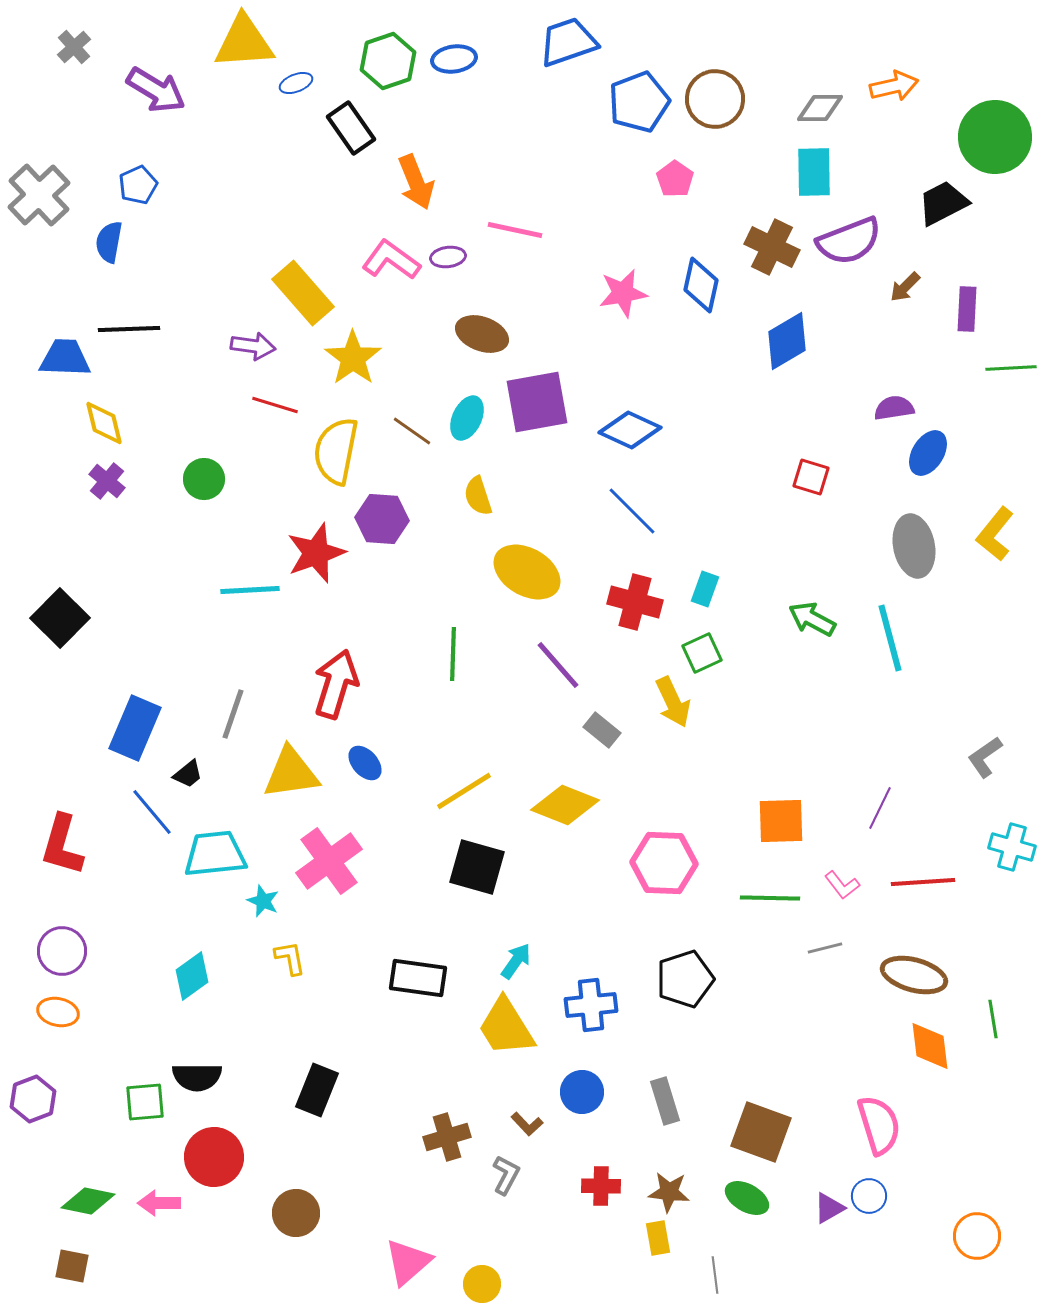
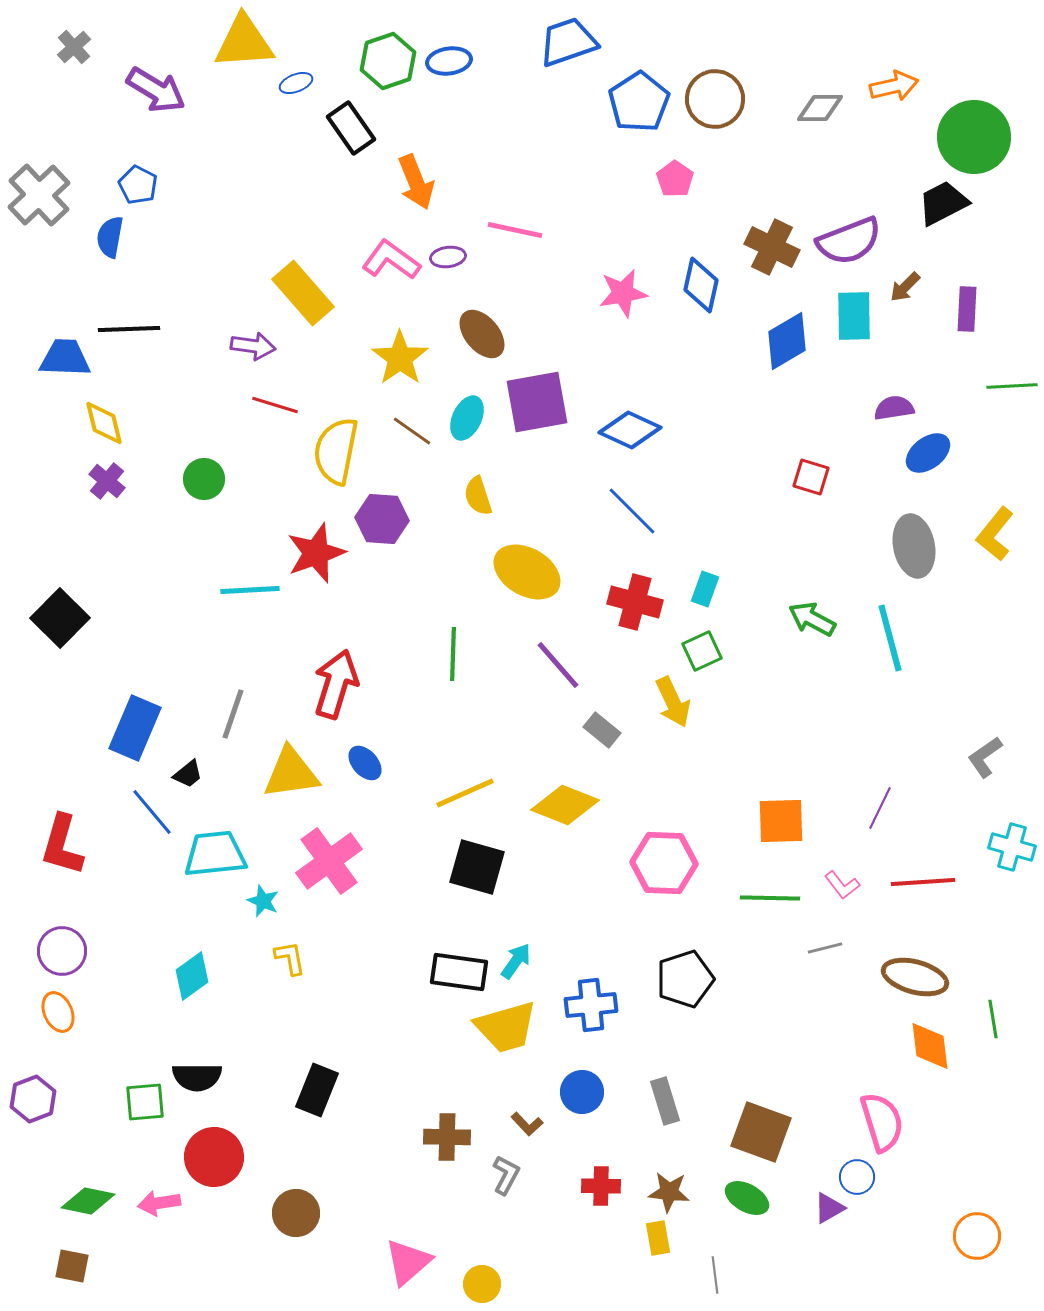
blue ellipse at (454, 59): moved 5 px left, 2 px down
blue pentagon at (639, 102): rotated 12 degrees counterclockwise
green circle at (995, 137): moved 21 px left
cyan rectangle at (814, 172): moved 40 px right, 144 px down
blue pentagon at (138, 185): rotated 21 degrees counterclockwise
blue semicircle at (109, 242): moved 1 px right, 5 px up
brown ellipse at (482, 334): rotated 30 degrees clockwise
yellow star at (353, 358): moved 47 px right
green line at (1011, 368): moved 1 px right, 18 px down
blue ellipse at (928, 453): rotated 21 degrees clockwise
green square at (702, 653): moved 2 px up
yellow line at (464, 791): moved 1 px right, 2 px down; rotated 8 degrees clockwise
brown ellipse at (914, 975): moved 1 px right, 2 px down
black rectangle at (418, 978): moved 41 px right, 6 px up
orange ellipse at (58, 1012): rotated 54 degrees clockwise
yellow trapezoid at (506, 1027): rotated 74 degrees counterclockwise
pink semicircle at (879, 1125): moved 3 px right, 3 px up
brown cross at (447, 1137): rotated 18 degrees clockwise
blue circle at (869, 1196): moved 12 px left, 19 px up
pink arrow at (159, 1203): rotated 9 degrees counterclockwise
